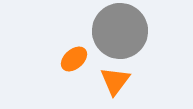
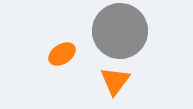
orange ellipse: moved 12 px left, 5 px up; rotated 8 degrees clockwise
